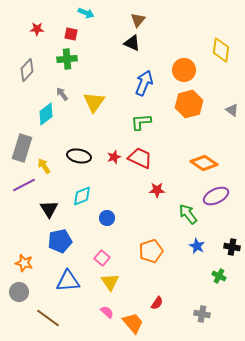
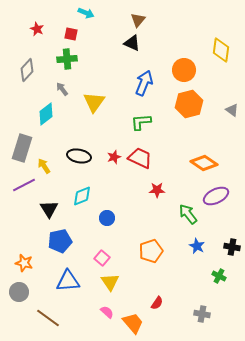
red star at (37, 29): rotated 24 degrees clockwise
gray arrow at (62, 94): moved 5 px up
